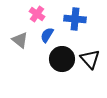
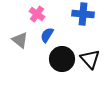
blue cross: moved 8 px right, 5 px up
